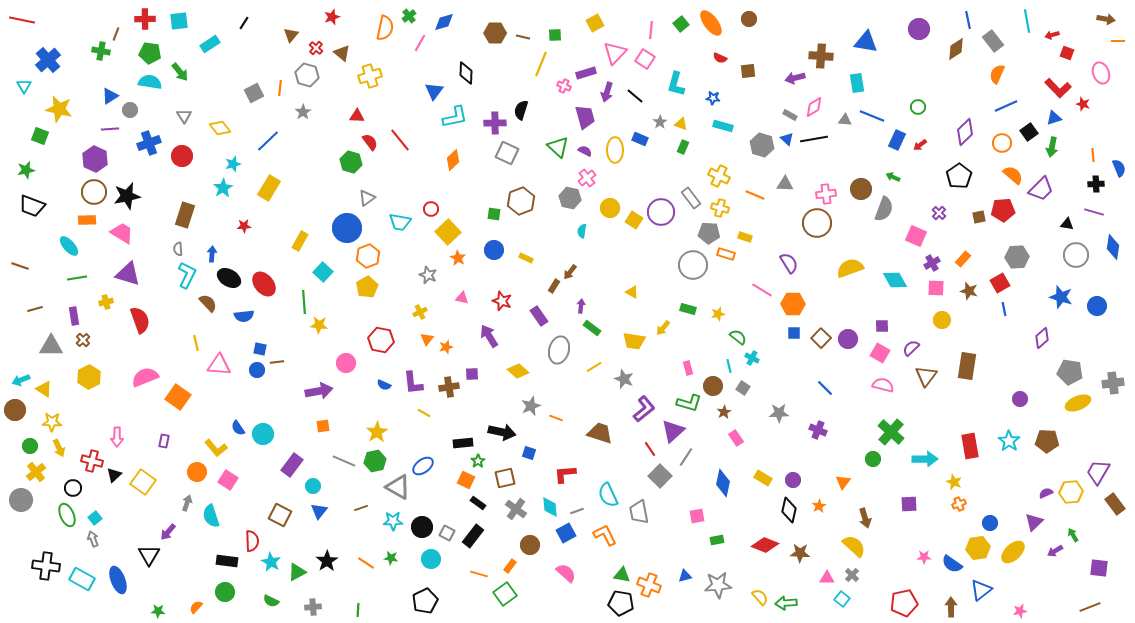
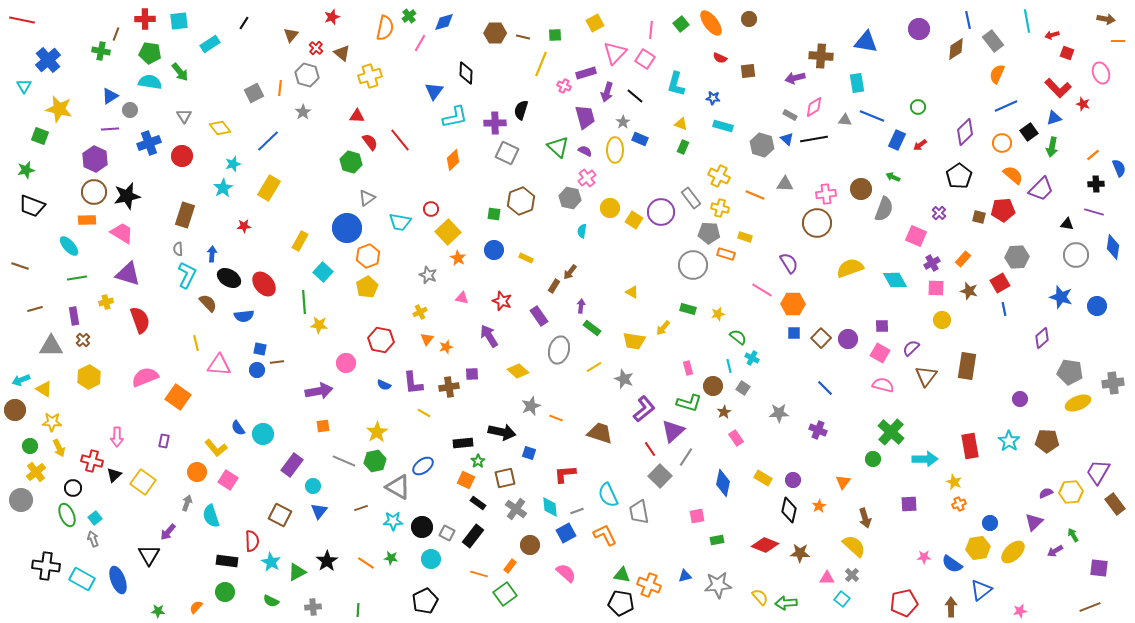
gray star at (660, 122): moved 37 px left
orange line at (1093, 155): rotated 56 degrees clockwise
brown square at (979, 217): rotated 24 degrees clockwise
